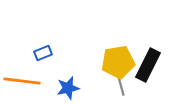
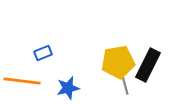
gray line: moved 4 px right, 1 px up
